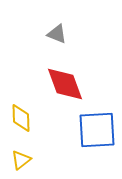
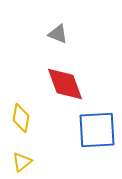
gray triangle: moved 1 px right
yellow diamond: rotated 12 degrees clockwise
yellow triangle: moved 1 px right, 2 px down
